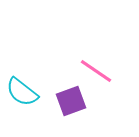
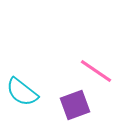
purple square: moved 4 px right, 4 px down
